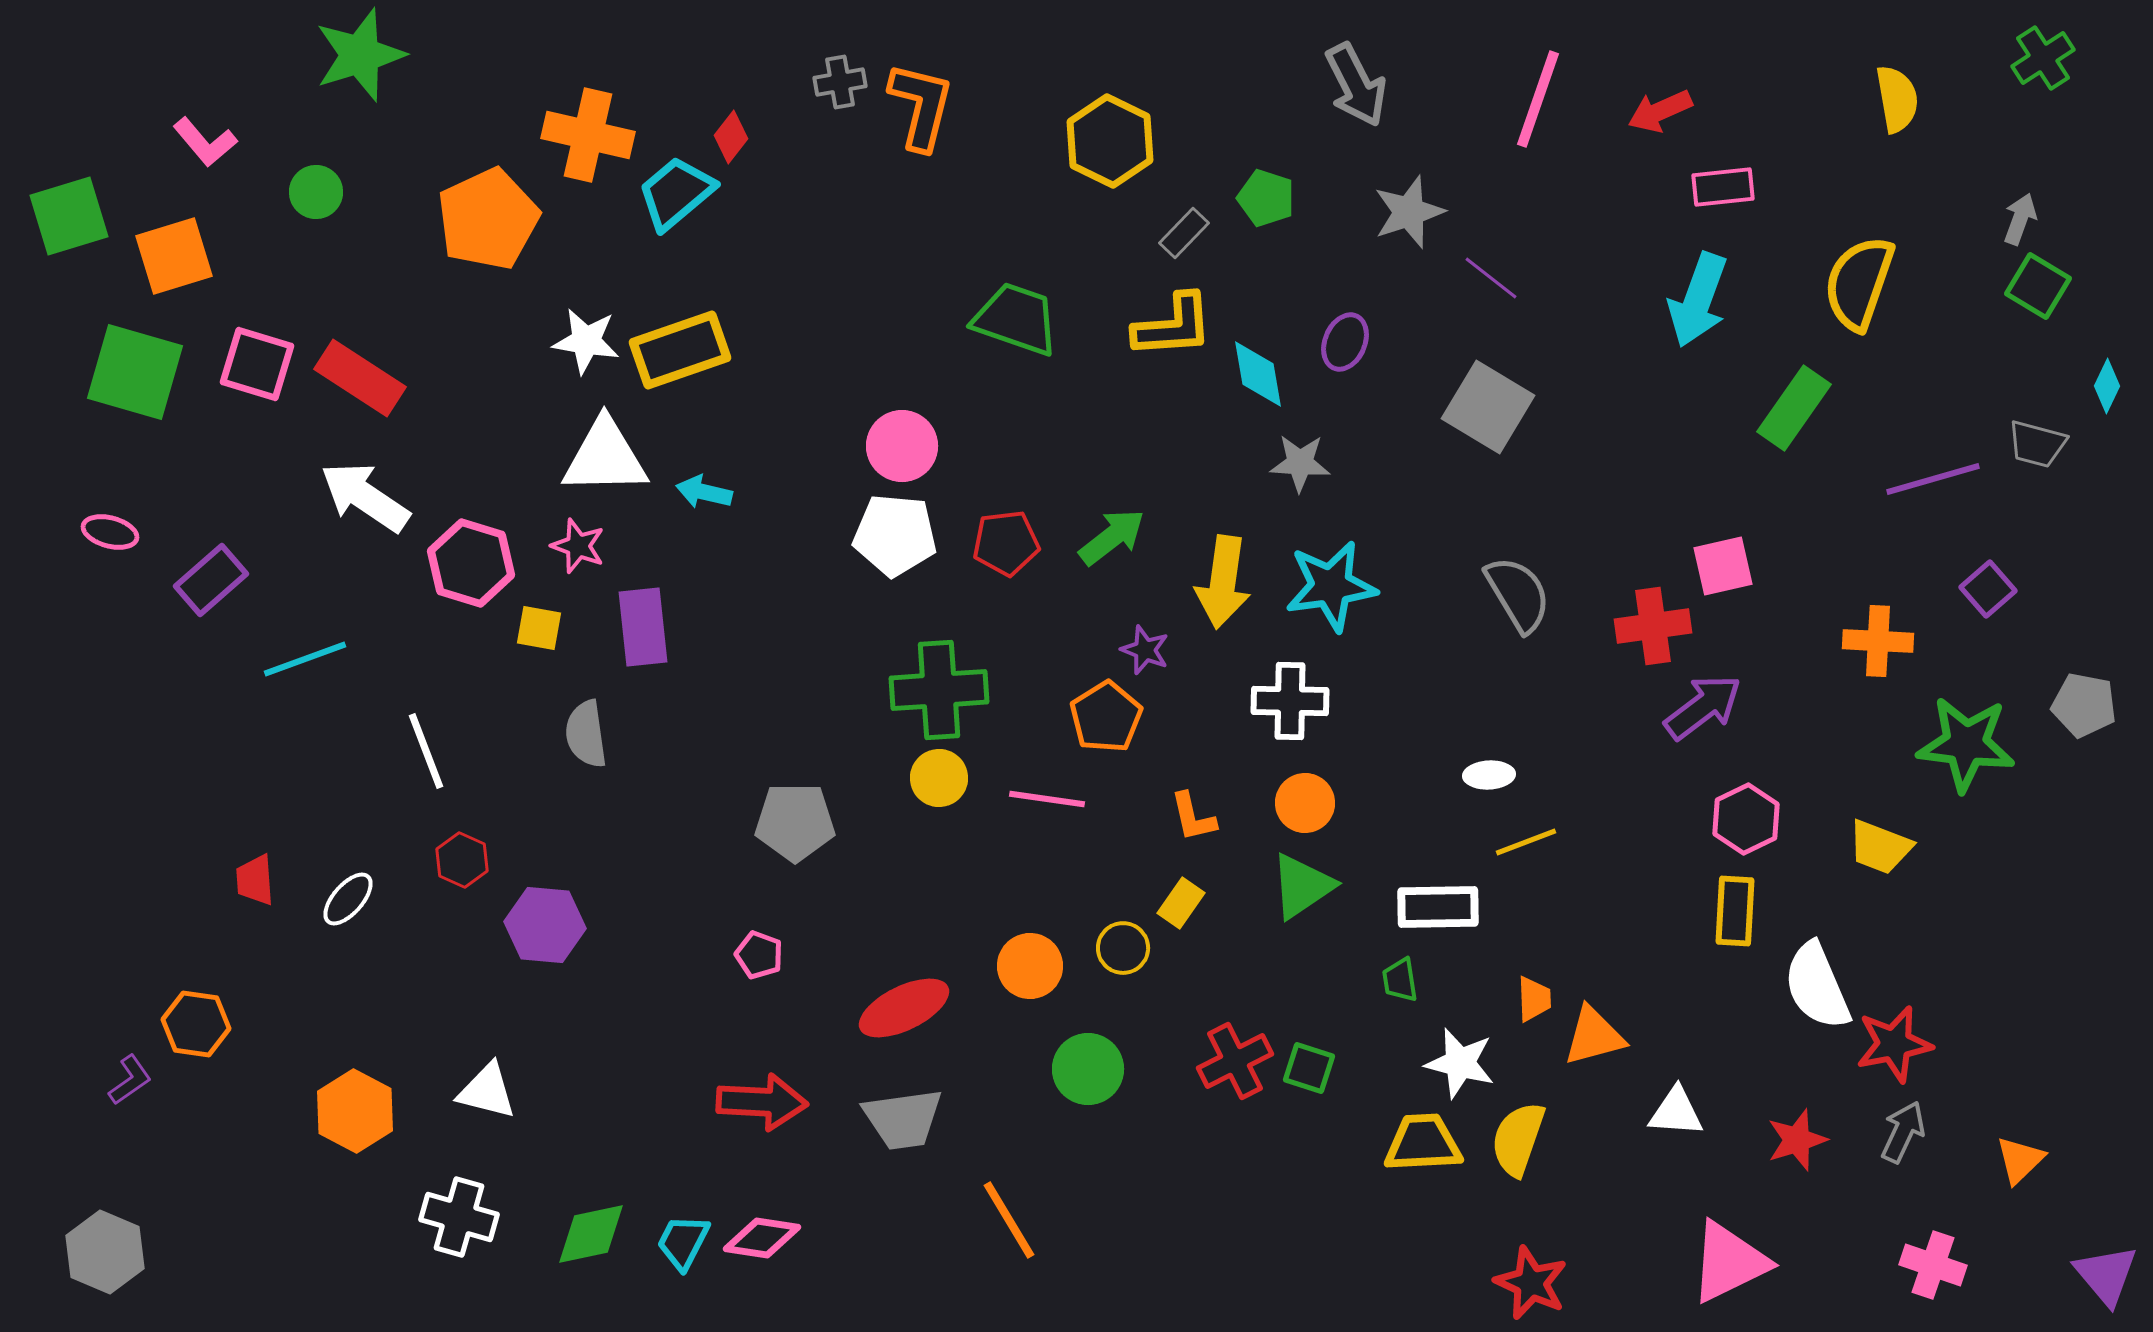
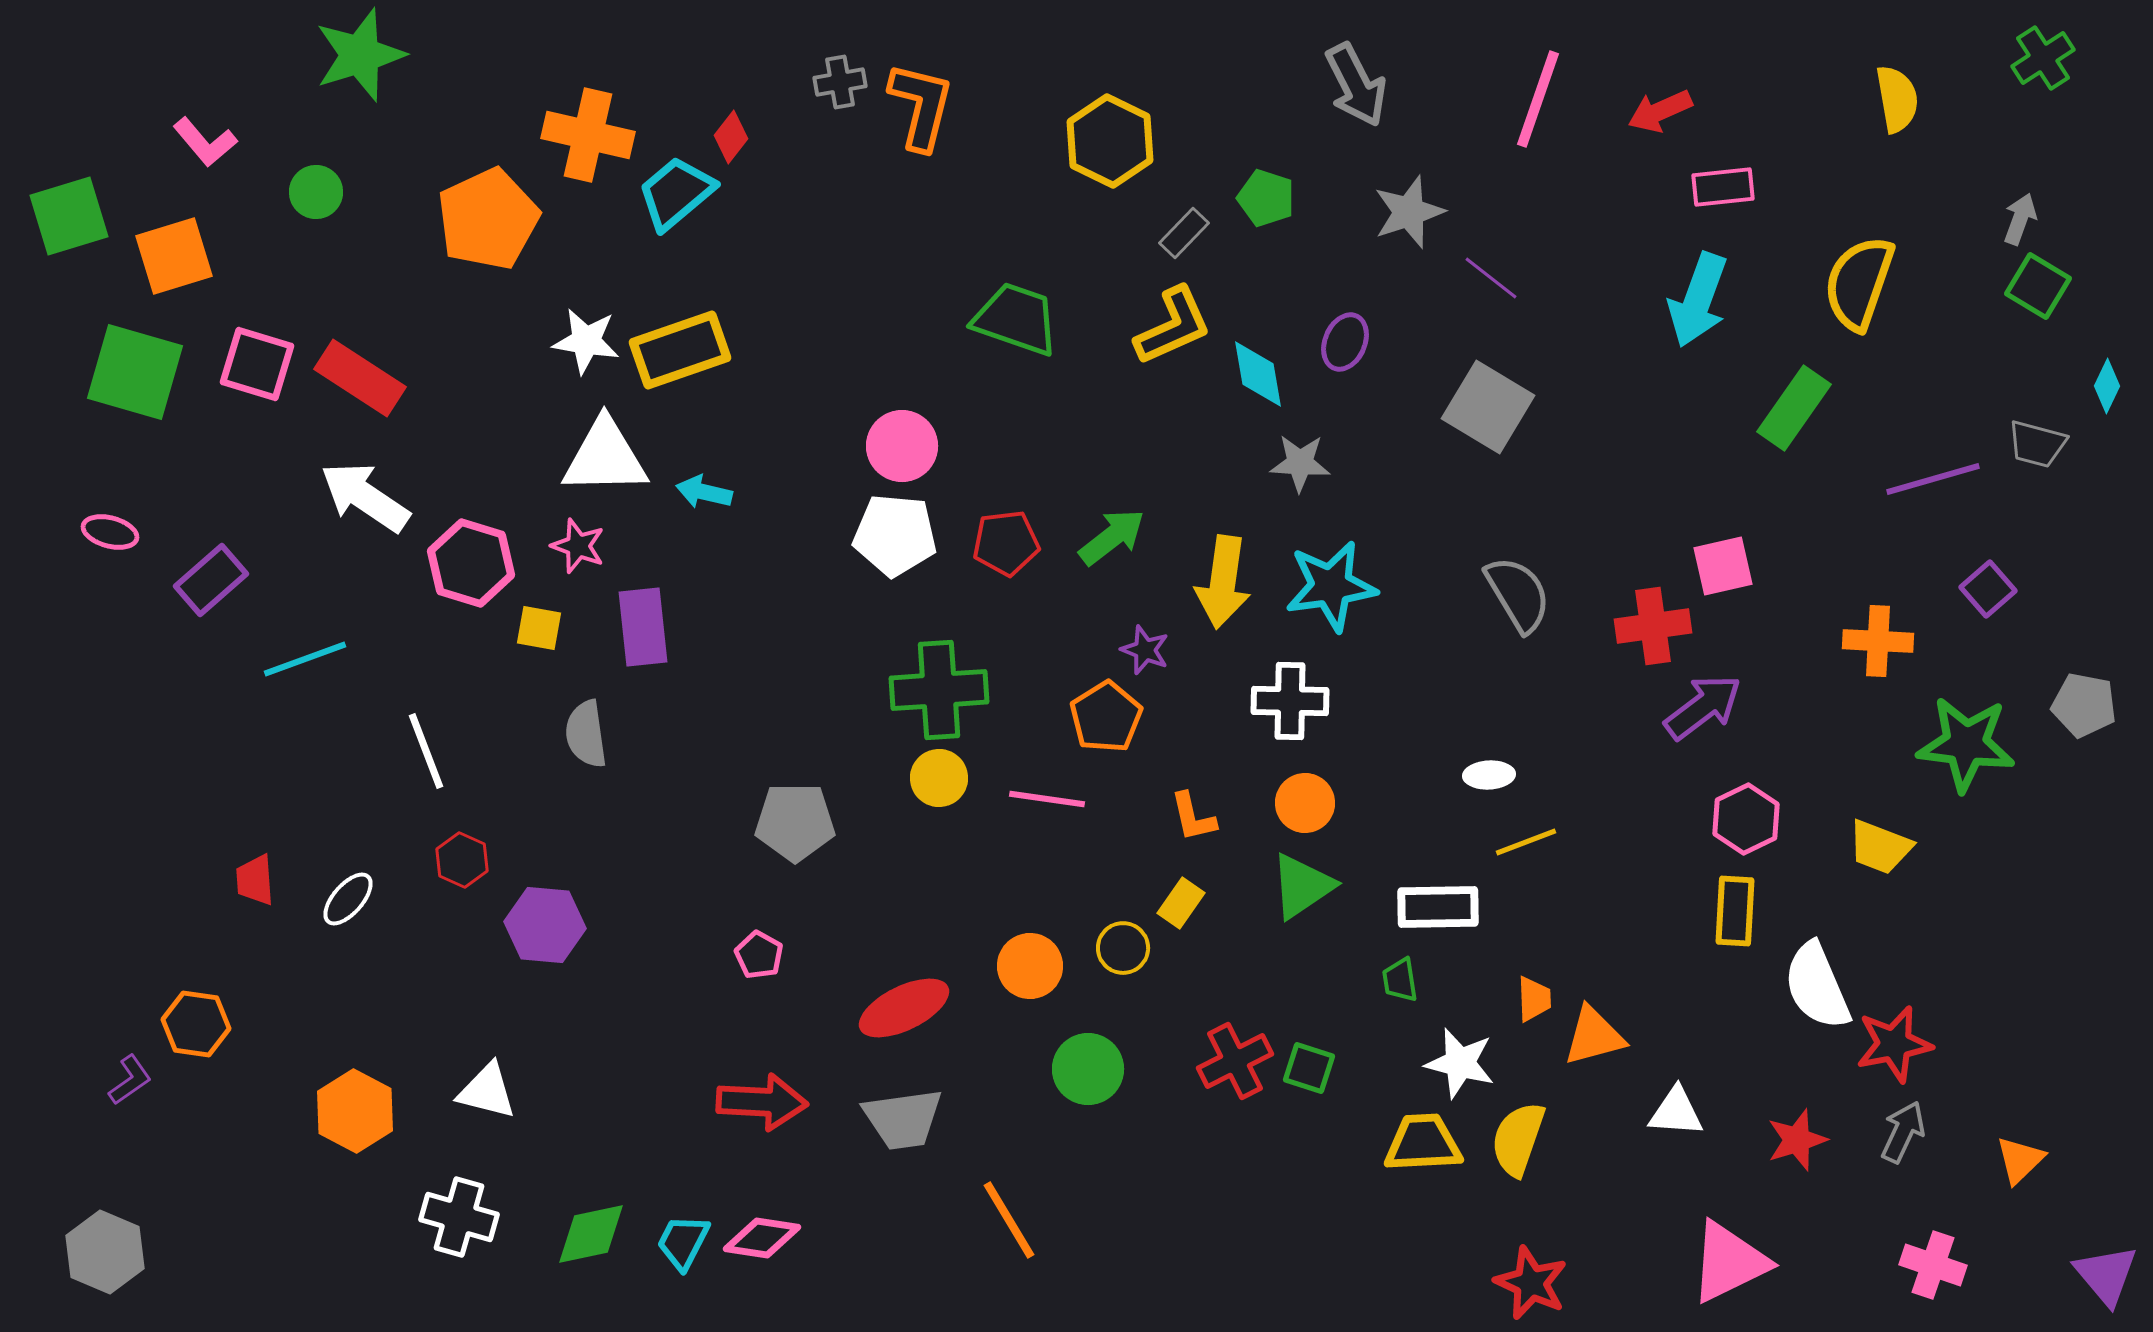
yellow L-shape at (1173, 326): rotated 20 degrees counterclockwise
pink pentagon at (759, 955): rotated 9 degrees clockwise
